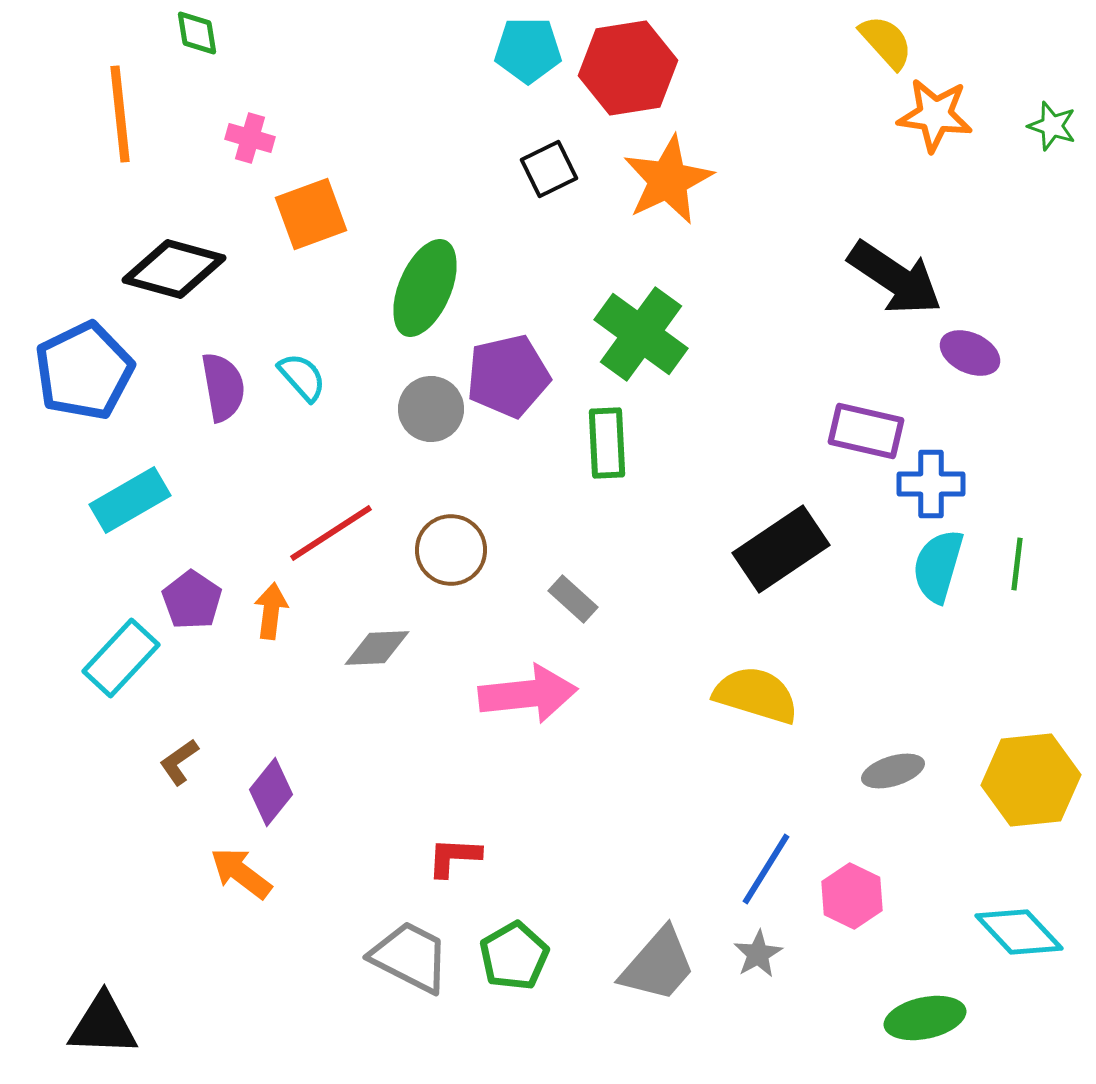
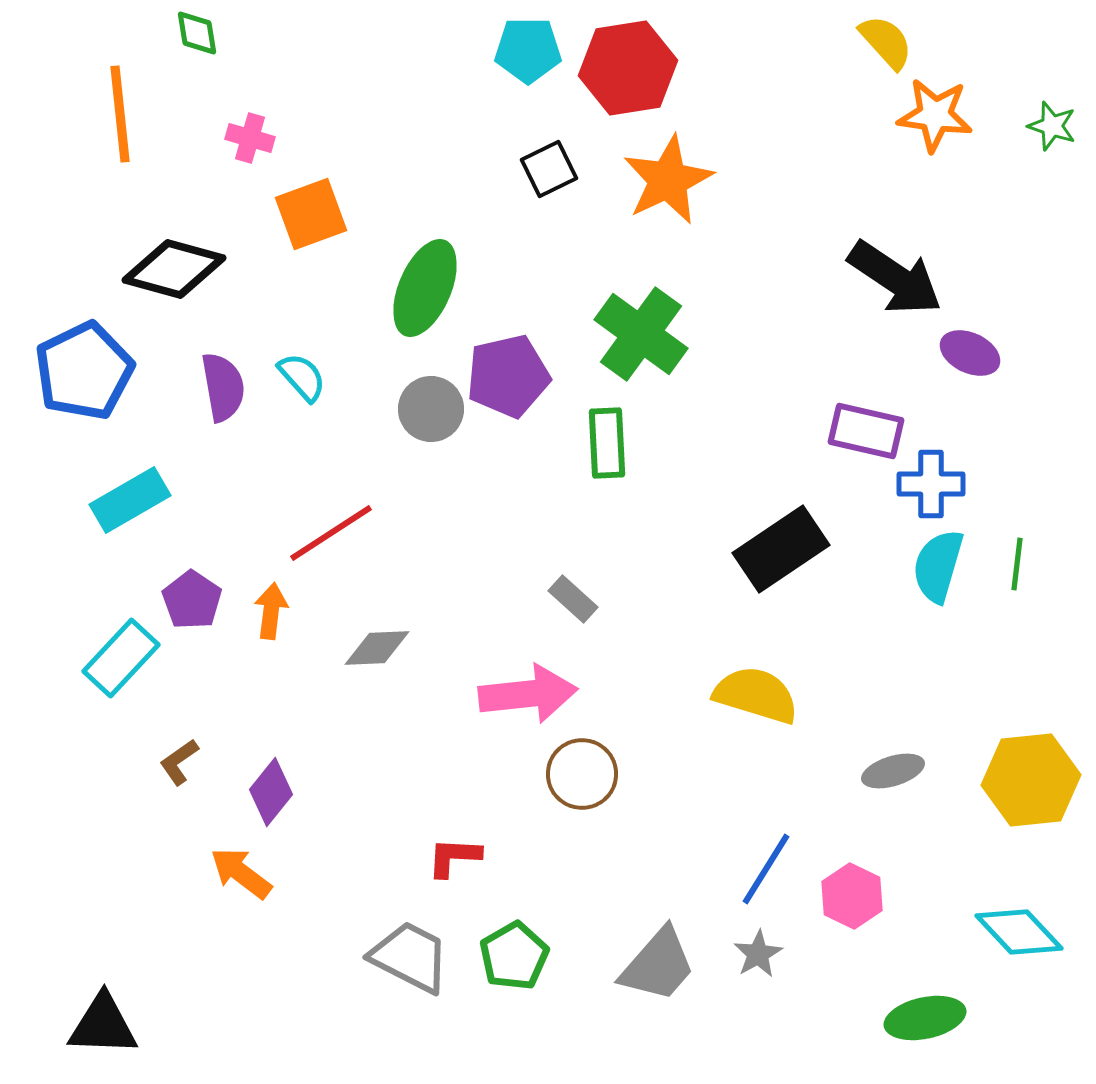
brown circle at (451, 550): moved 131 px right, 224 px down
